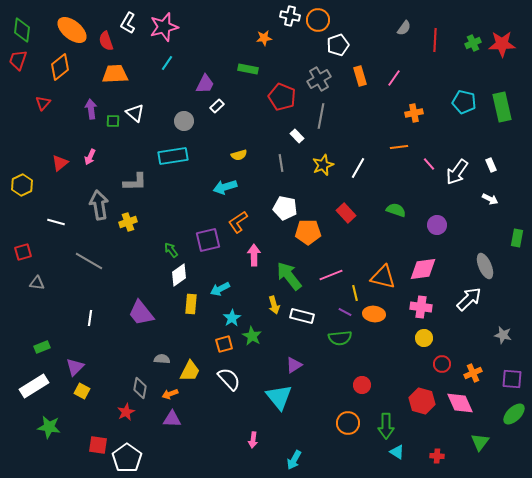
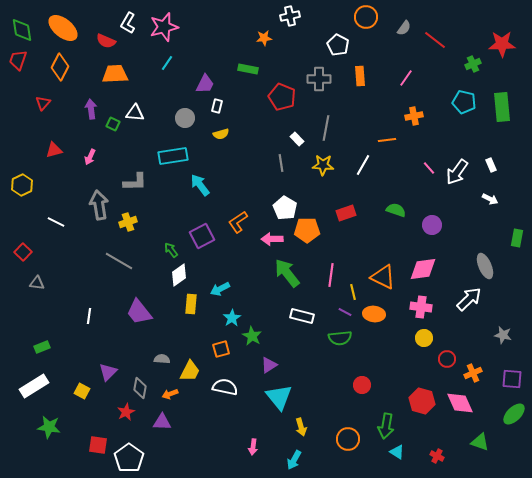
white cross at (290, 16): rotated 24 degrees counterclockwise
orange circle at (318, 20): moved 48 px right, 3 px up
green diamond at (22, 30): rotated 15 degrees counterclockwise
orange ellipse at (72, 30): moved 9 px left, 2 px up
red line at (435, 40): rotated 55 degrees counterclockwise
red semicircle at (106, 41): rotated 48 degrees counterclockwise
green cross at (473, 43): moved 21 px down
white pentagon at (338, 45): rotated 25 degrees counterclockwise
orange diamond at (60, 67): rotated 24 degrees counterclockwise
orange rectangle at (360, 76): rotated 12 degrees clockwise
pink line at (394, 78): moved 12 px right
gray cross at (319, 79): rotated 30 degrees clockwise
white rectangle at (217, 106): rotated 32 degrees counterclockwise
green rectangle at (502, 107): rotated 8 degrees clockwise
white triangle at (135, 113): rotated 36 degrees counterclockwise
orange cross at (414, 113): moved 3 px down
gray line at (321, 116): moved 5 px right, 12 px down
green square at (113, 121): moved 3 px down; rotated 24 degrees clockwise
gray circle at (184, 121): moved 1 px right, 3 px up
white rectangle at (297, 136): moved 3 px down
orange line at (399, 147): moved 12 px left, 7 px up
yellow semicircle at (239, 155): moved 18 px left, 21 px up
red triangle at (60, 163): moved 6 px left, 13 px up; rotated 24 degrees clockwise
pink line at (429, 164): moved 4 px down
yellow star at (323, 165): rotated 25 degrees clockwise
white line at (358, 168): moved 5 px right, 3 px up
cyan arrow at (225, 187): moved 25 px left, 2 px up; rotated 70 degrees clockwise
white pentagon at (285, 208): rotated 20 degrees clockwise
red rectangle at (346, 213): rotated 66 degrees counterclockwise
white line at (56, 222): rotated 12 degrees clockwise
purple circle at (437, 225): moved 5 px left
orange pentagon at (308, 232): moved 1 px left, 2 px up
purple square at (208, 240): moved 6 px left, 4 px up; rotated 15 degrees counterclockwise
red square at (23, 252): rotated 30 degrees counterclockwise
pink arrow at (254, 255): moved 18 px right, 16 px up; rotated 90 degrees counterclockwise
gray line at (89, 261): moved 30 px right
pink line at (331, 275): rotated 60 degrees counterclockwise
green arrow at (289, 276): moved 2 px left, 3 px up
orange triangle at (383, 277): rotated 12 degrees clockwise
yellow line at (355, 293): moved 2 px left, 1 px up
yellow arrow at (274, 305): moved 27 px right, 122 px down
purple trapezoid at (141, 313): moved 2 px left, 1 px up
white line at (90, 318): moved 1 px left, 2 px up
orange square at (224, 344): moved 3 px left, 5 px down
red circle at (442, 364): moved 5 px right, 5 px up
purple triangle at (294, 365): moved 25 px left
purple triangle at (75, 367): moved 33 px right, 5 px down
white semicircle at (229, 379): moved 4 px left, 8 px down; rotated 35 degrees counterclockwise
purple triangle at (172, 419): moved 10 px left, 3 px down
orange circle at (348, 423): moved 16 px down
green arrow at (386, 426): rotated 10 degrees clockwise
pink arrow at (253, 440): moved 7 px down
green triangle at (480, 442): rotated 48 degrees counterclockwise
red cross at (437, 456): rotated 24 degrees clockwise
white pentagon at (127, 458): moved 2 px right
